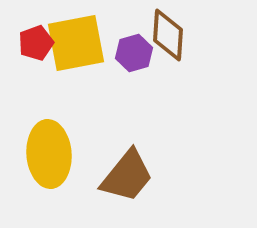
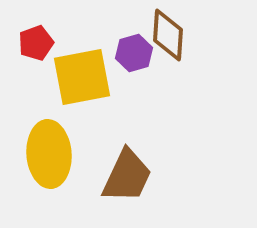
yellow square: moved 6 px right, 34 px down
brown trapezoid: rotated 14 degrees counterclockwise
